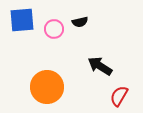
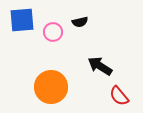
pink circle: moved 1 px left, 3 px down
orange circle: moved 4 px right
red semicircle: rotated 70 degrees counterclockwise
